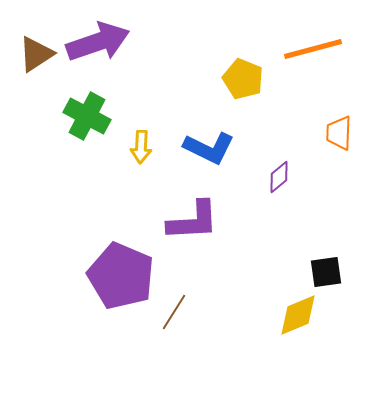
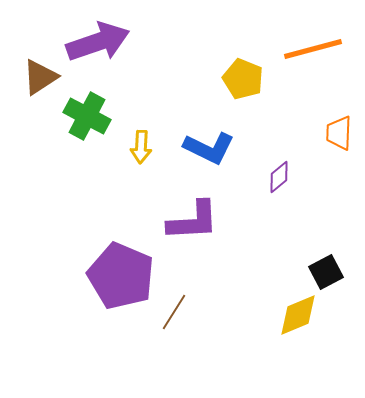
brown triangle: moved 4 px right, 23 px down
black square: rotated 20 degrees counterclockwise
